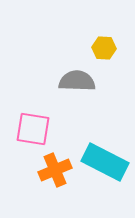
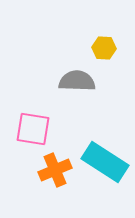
cyan rectangle: rotated 6 degrees clockwise
